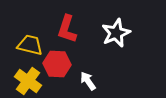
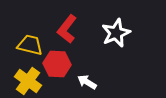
red L-shape: rotated 20 degrees clockwise
white arrow: moved 1 px left, 1 px down; rotated 24 degrees counterclockwise
